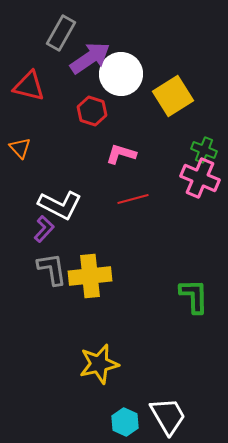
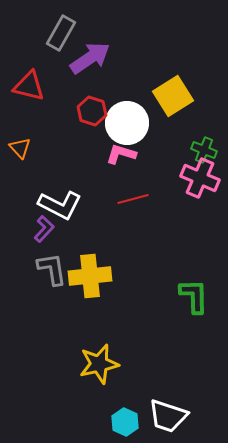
white circle: moved 6 px right, 49 px down
white trapezoid: rotated 138 degrees clockwise
